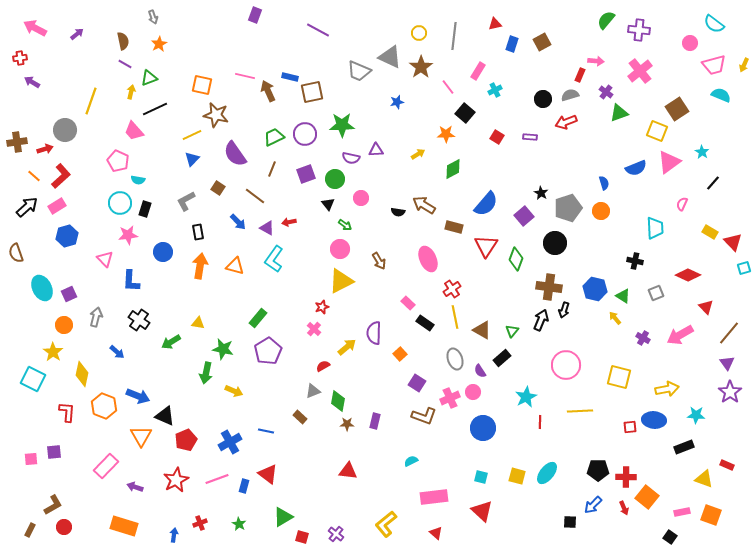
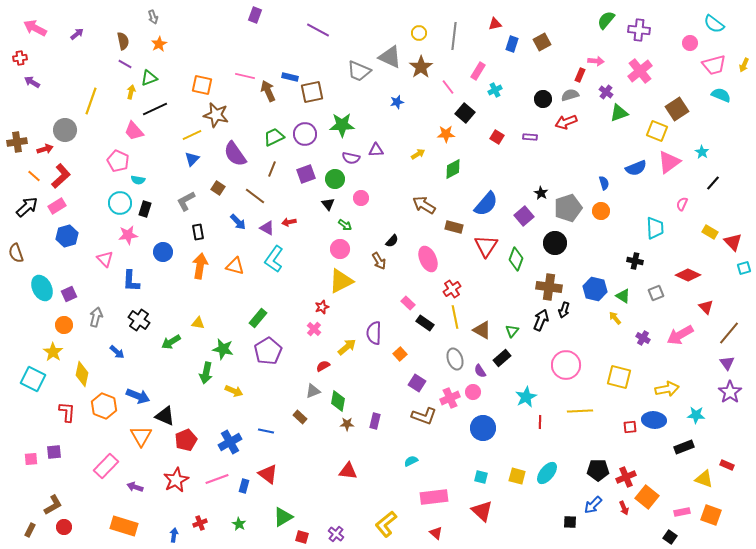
black semicircle at (398, 212): moved 6 px left, 29 px down; rotated 56 degrees counterclockwise
red cross at (626, 477): rotated 24 degrees counterclockwise
